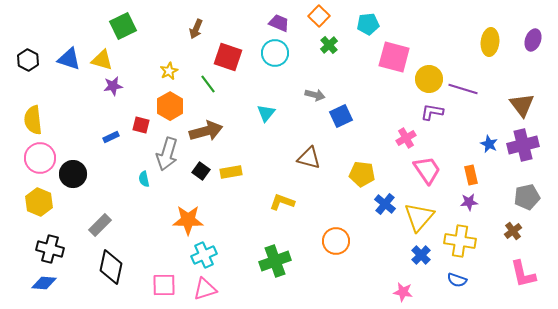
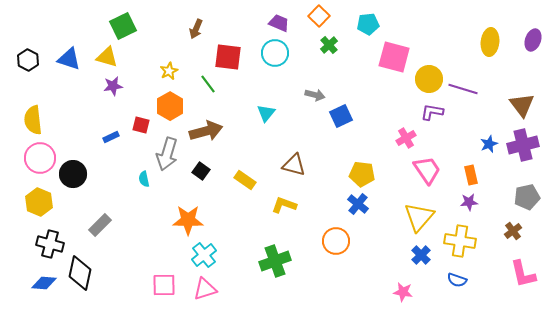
red square at (228, 57): rotated 12 degrees counterclockwise
yellow triangle at (102, 60): moved 5 px right, 3 px up
blue star at (489, 144): rotated 24 degrees clockwise
brown triangle at (309, 158): moved 15 px left, 7 px down
yellow rectangle at (231, 172): moved 14 px right, 8 px down; rotated 45 degrees clockwise
yellow L-shape at (282, 202): moved 2 px right, 3 px down
blue cross at (385, 204): moved 27 px left
black cross at (50, 249): moved 5 px up
cyan cross at (204, 255): rotated 15 degrees counterclockwise
black diamond at (111, 267): moved 31 px left, 6 px down
